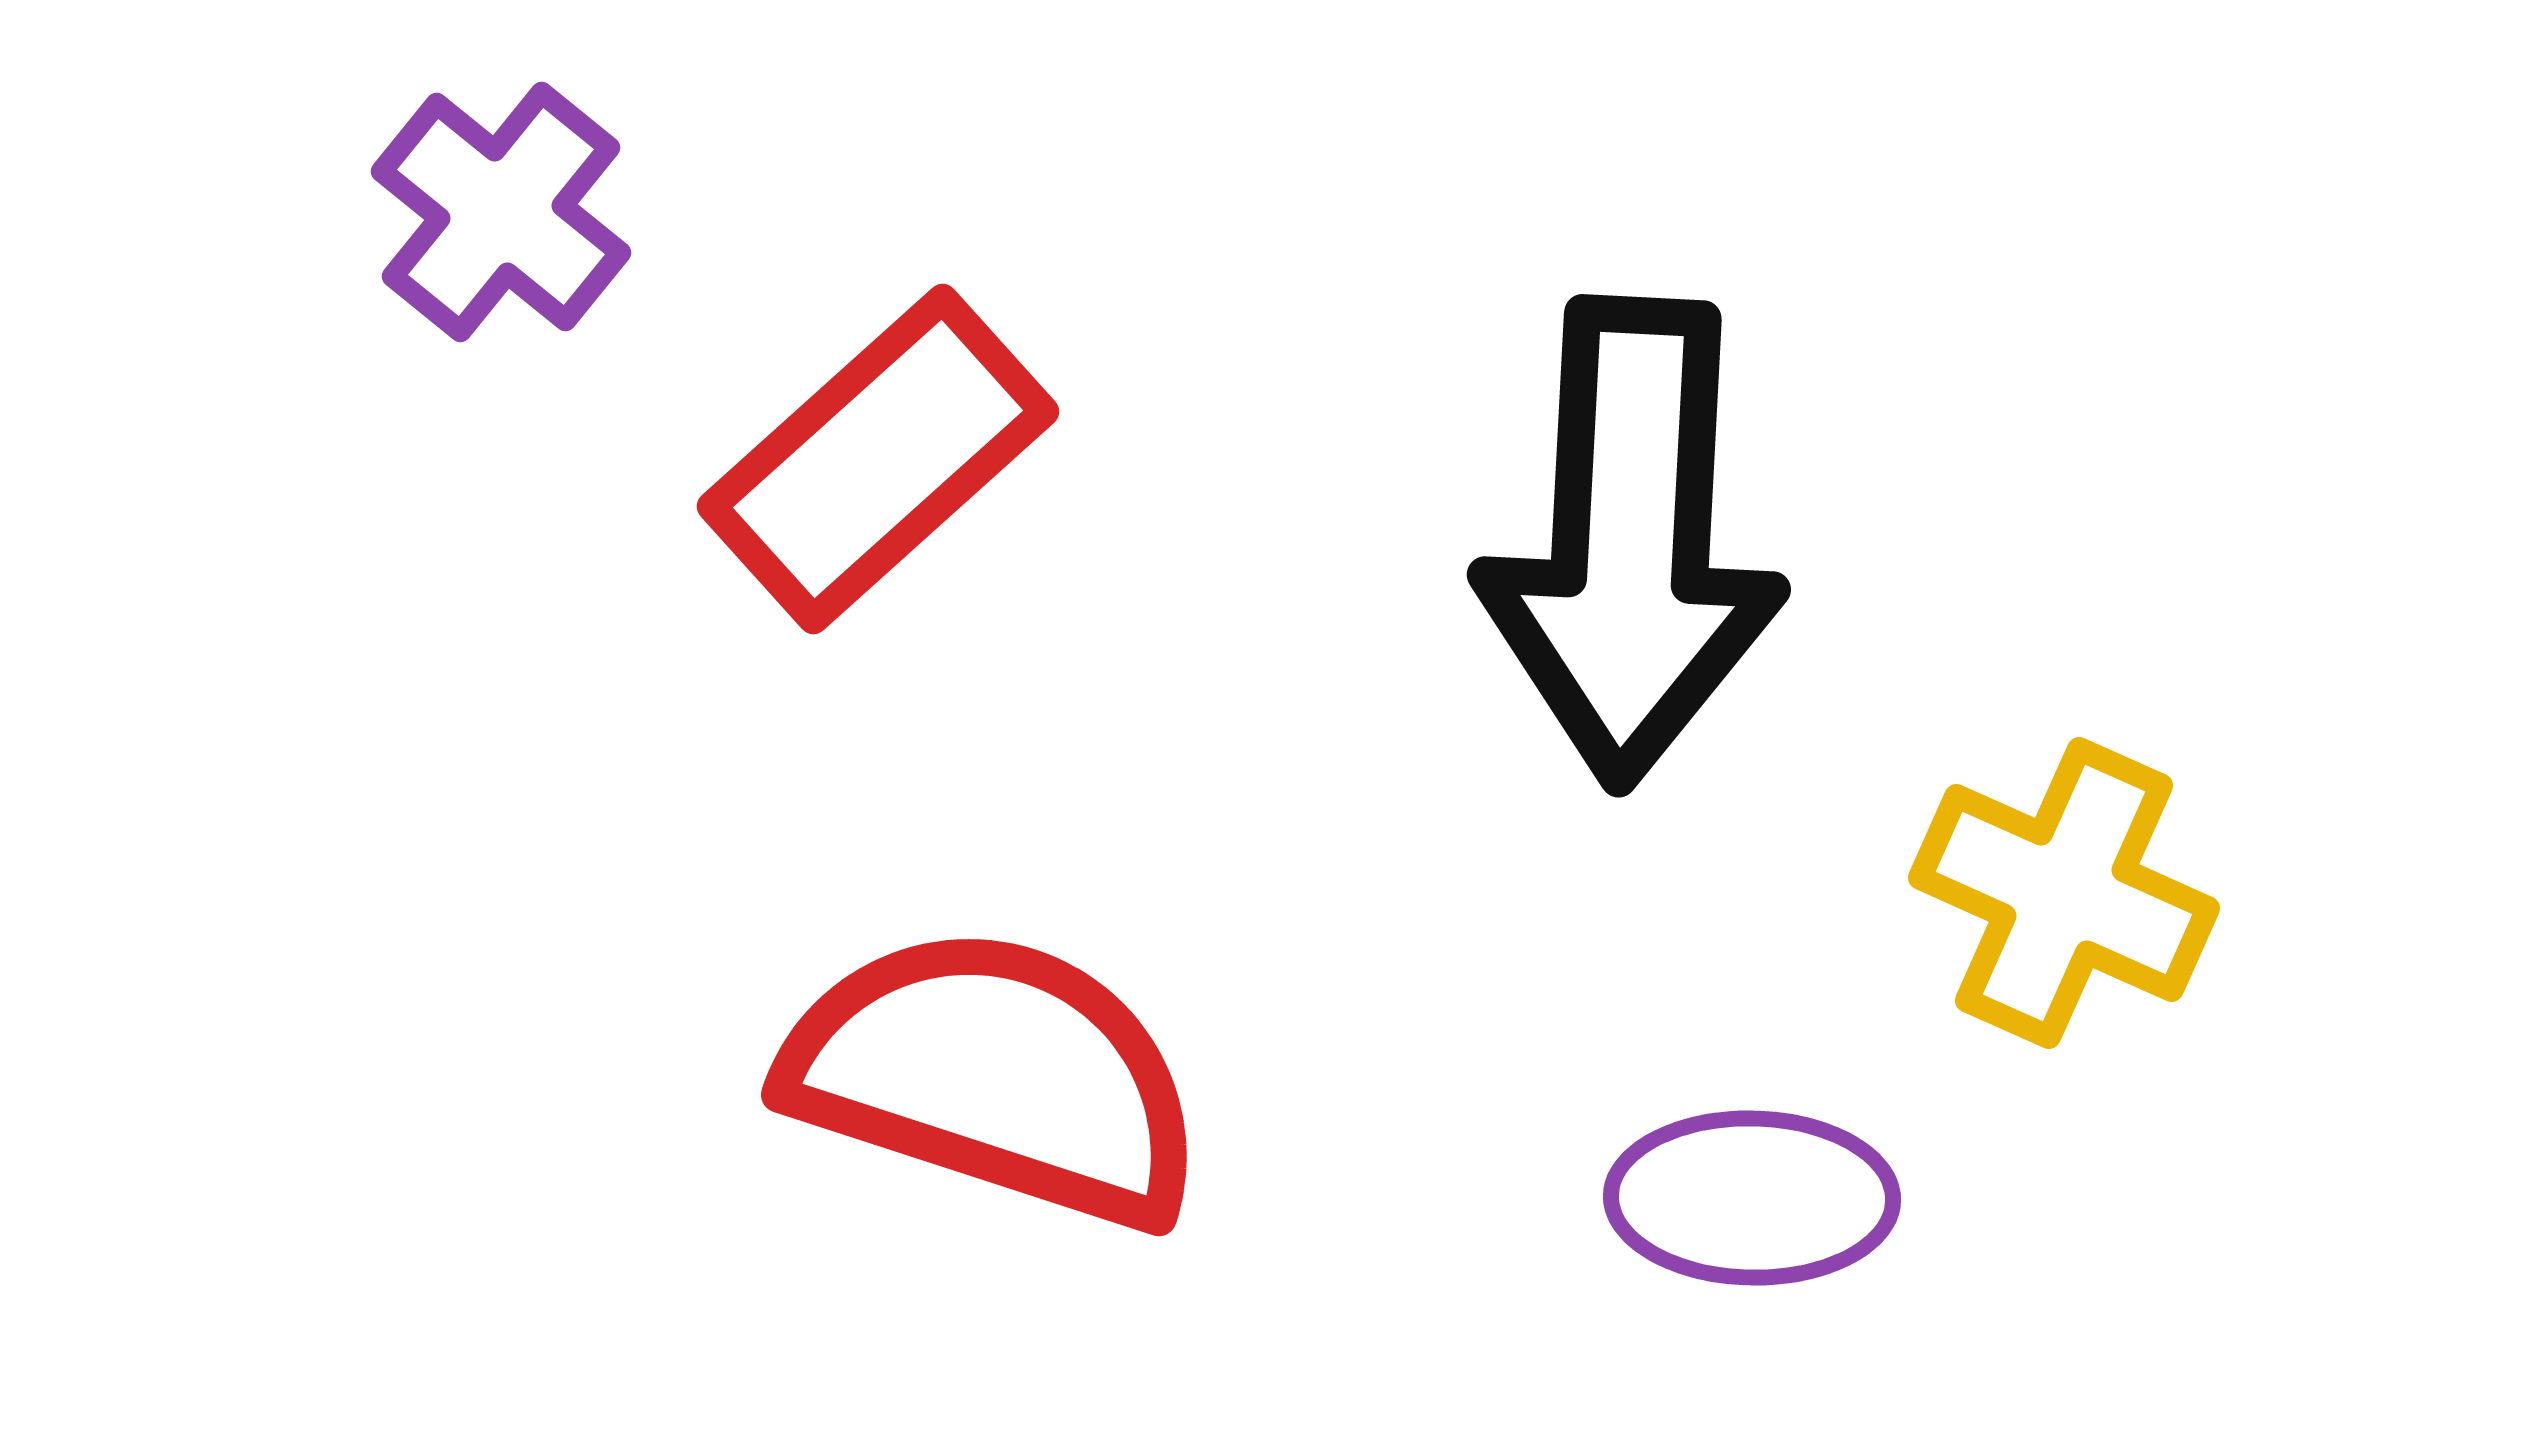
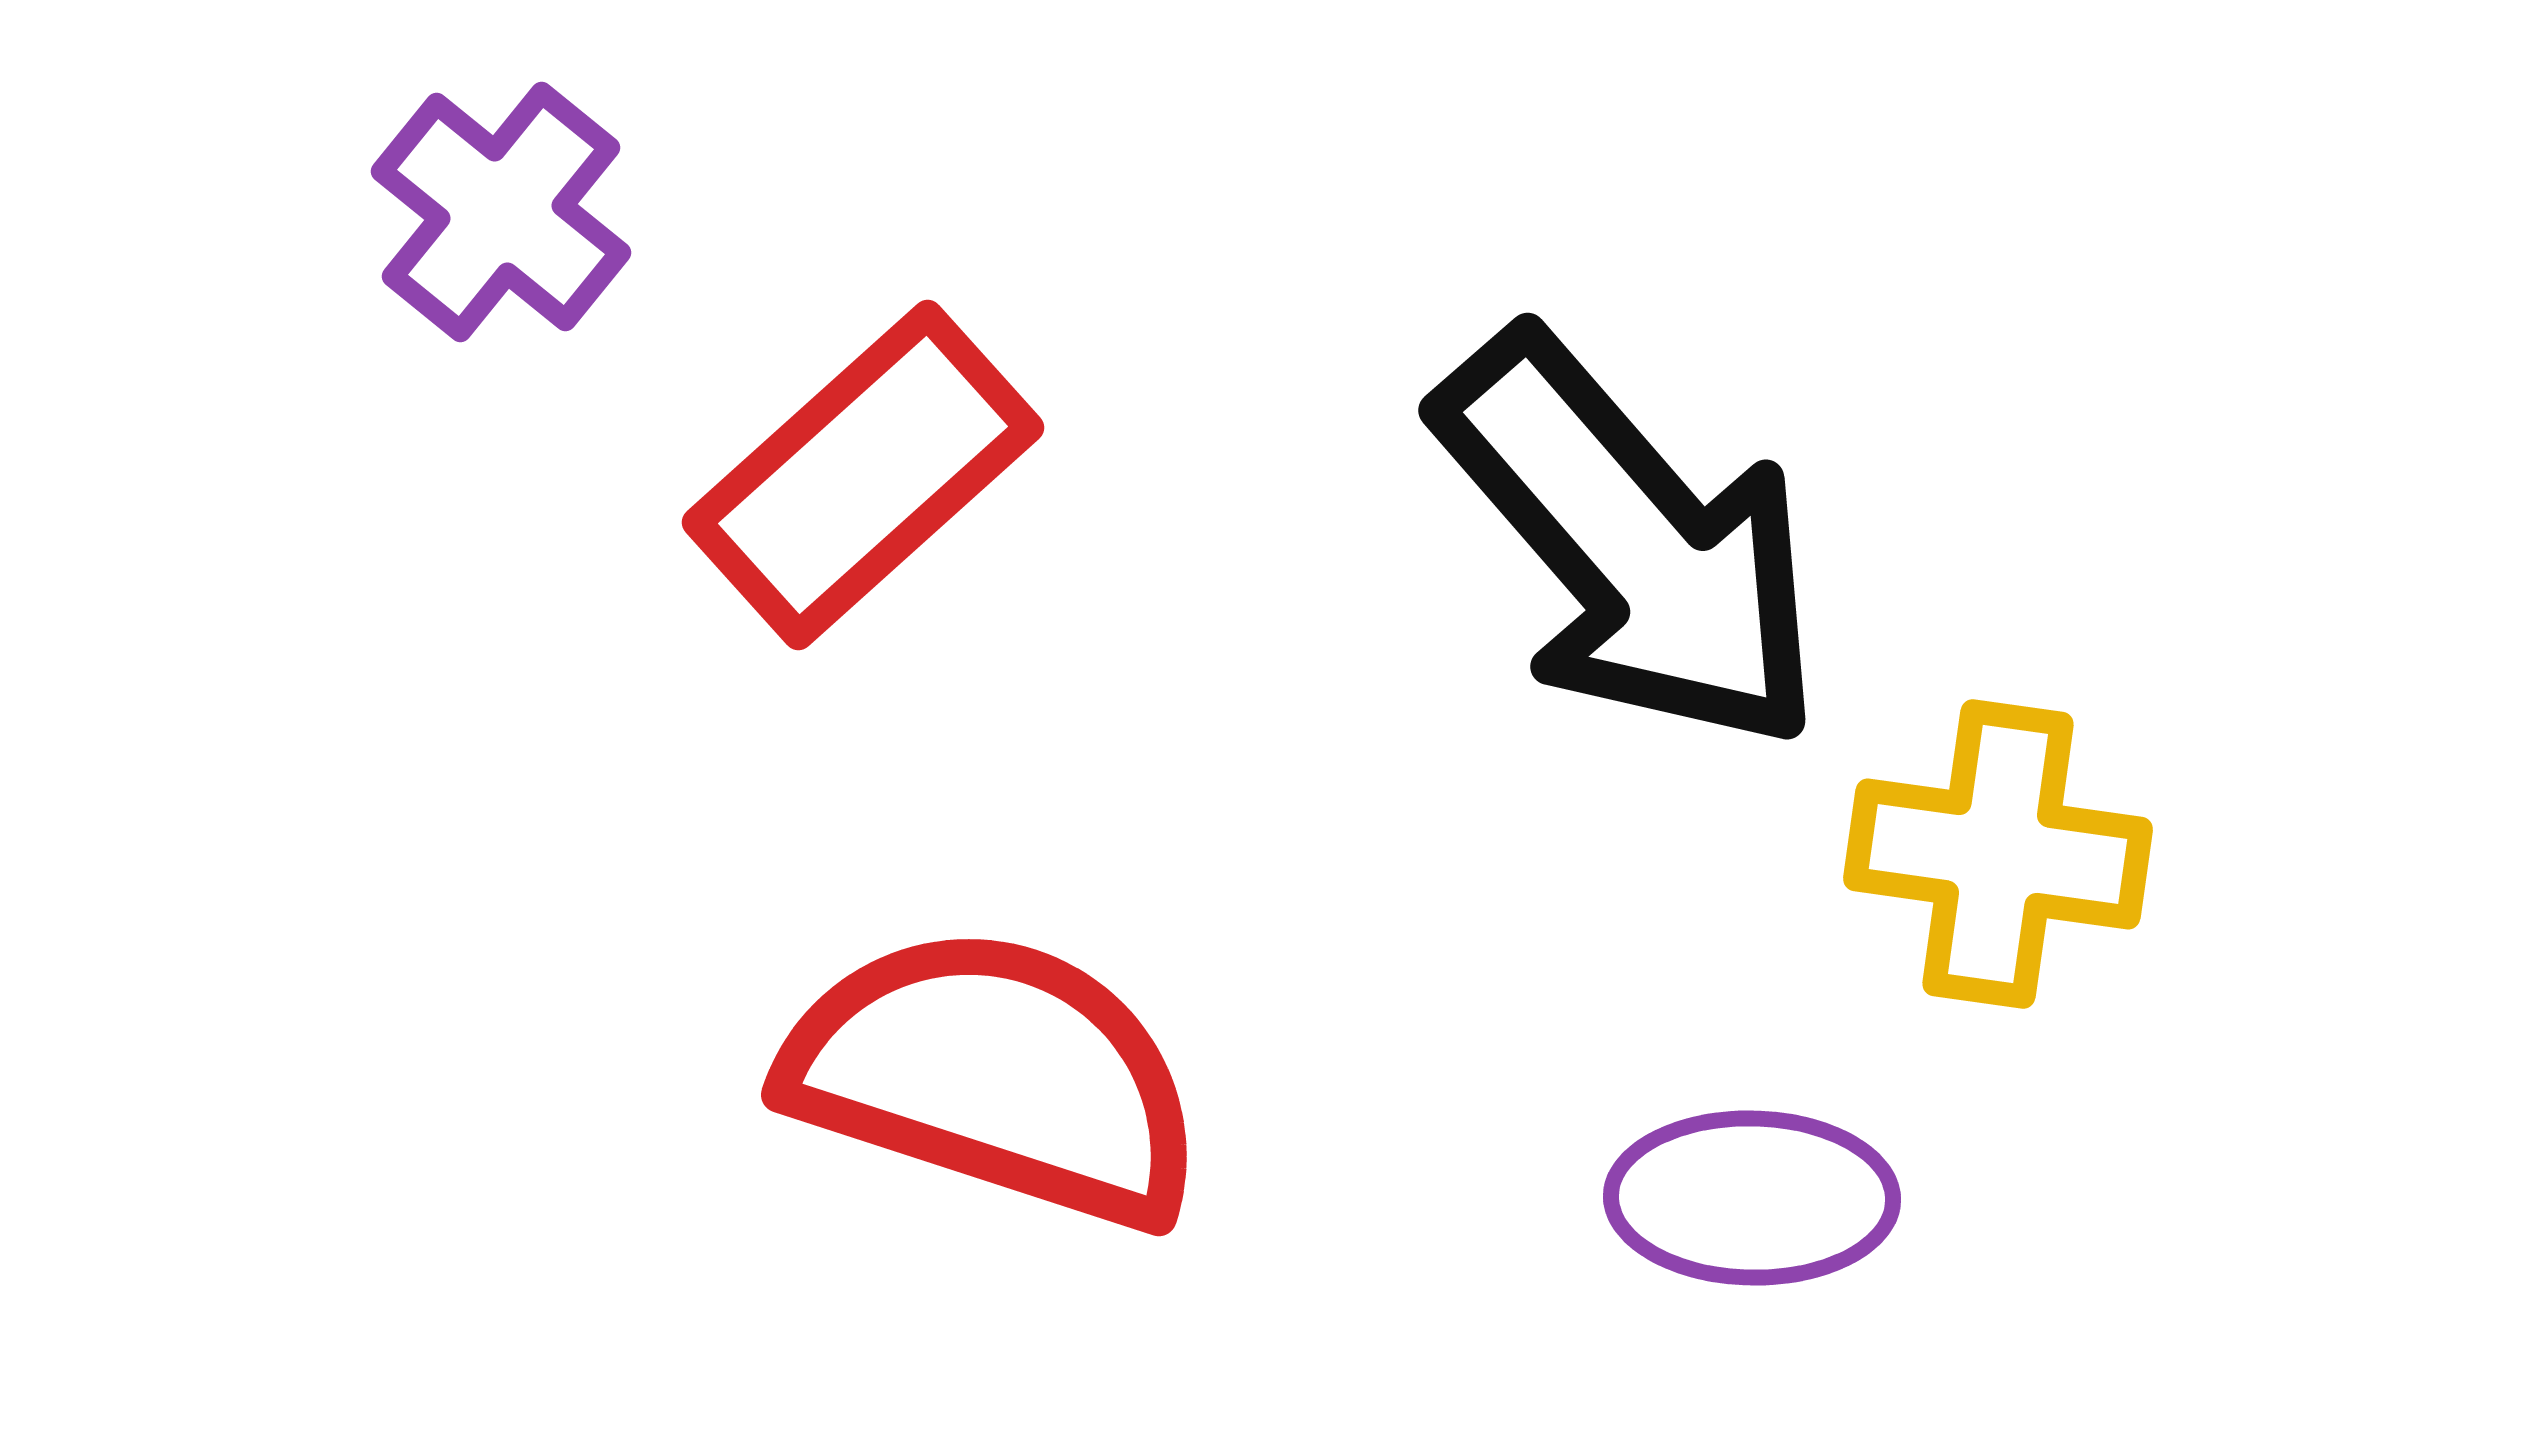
red rectangle: moved 15 px left, 16 px down
black arrow: rotated 44 degrees counterclockwise
yellow cross: moved 66 px left, 39 px up; rotated 16 degrees counterclockwise
